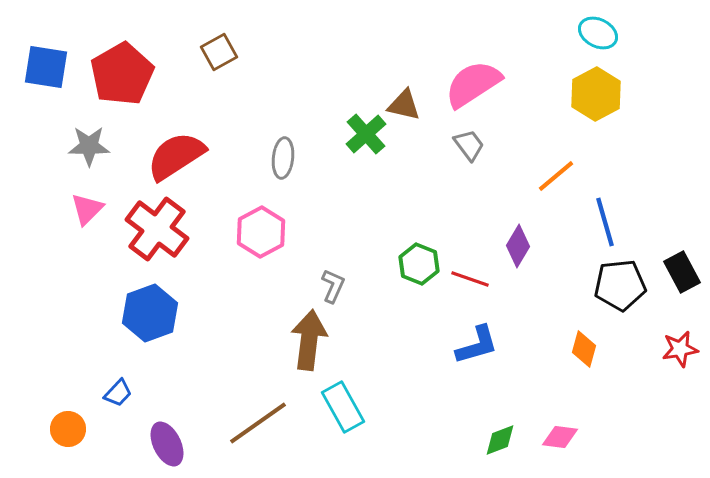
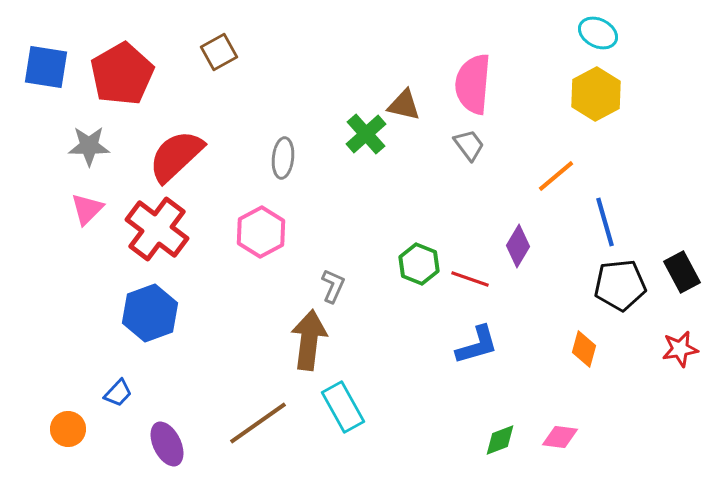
pink semicircle: rotated 52 degrees counterclockwise
red semicircle: rotated 10 degrees counterclockwise
